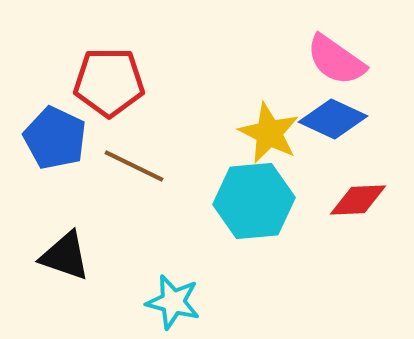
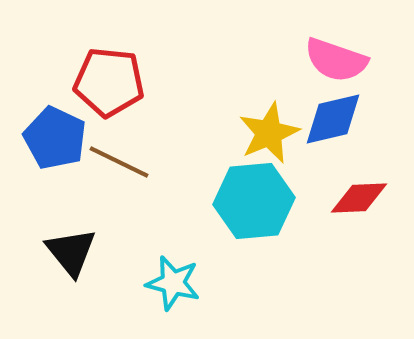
pink semicircle: rotated 16 degrees counterclockwise
red pentagon: rotated 6 degrees clockwise
blue diamond: rotated 38 degrees counterclockwise
yellow star: rotated 22 degrees clockwise
brown line: moved 15 px left, 4 px up
red diamond: moved 1 px right, 2 px up
black triangle: moved 6 px right, 4 px up; rotated 32 degrees clockwise
cyan star: moved 19 px up
